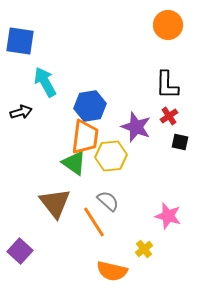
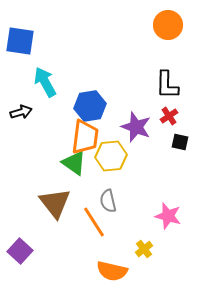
gray semicircle: rotated 145 degrees counterclockwise
